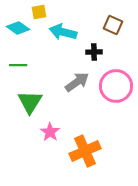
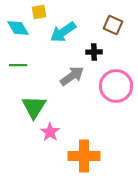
cyan diamond: rotated 25 degrees clockwise
cyan arrow: rotated 48 degrees counterclockwise
gray arrow: moved 5 px left, 6 px up
green triangle: moved 4 px right, 5 px down
orange cross: moved 1 px left, 5 px down; rotated 24 degrees clockwise
